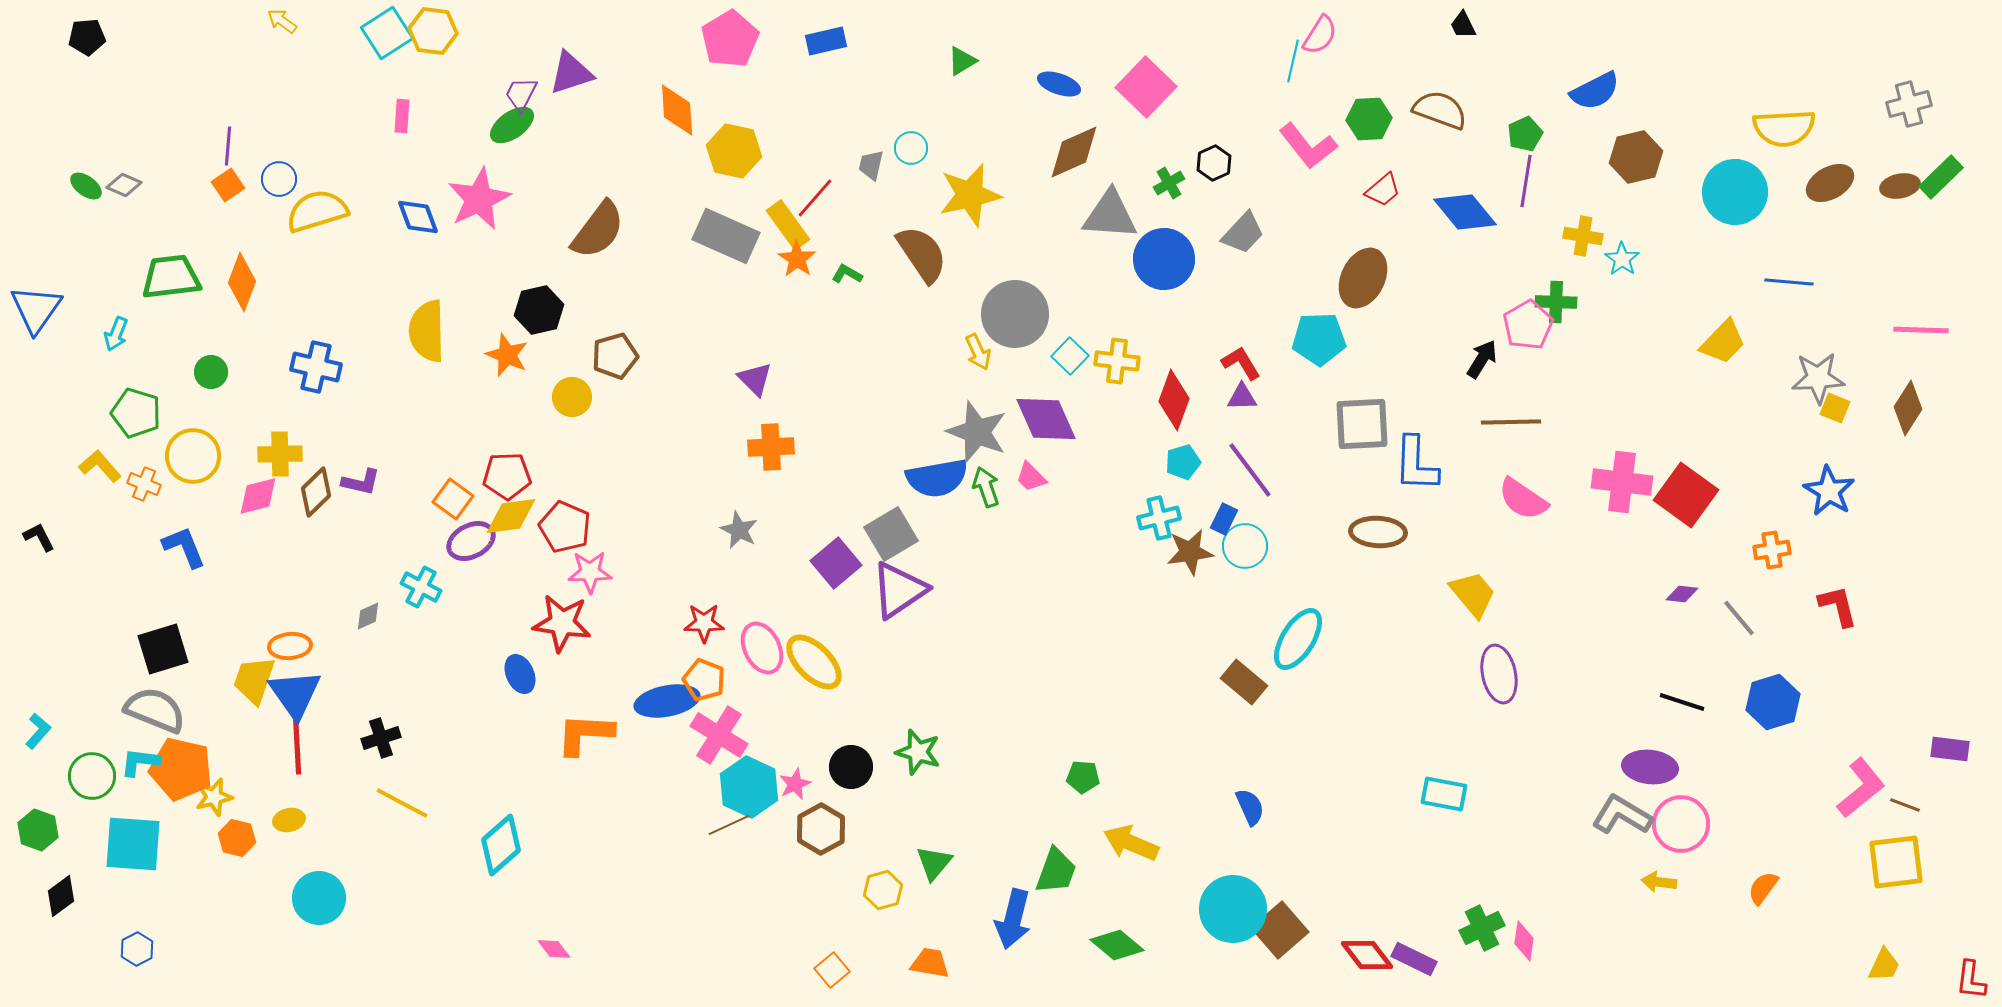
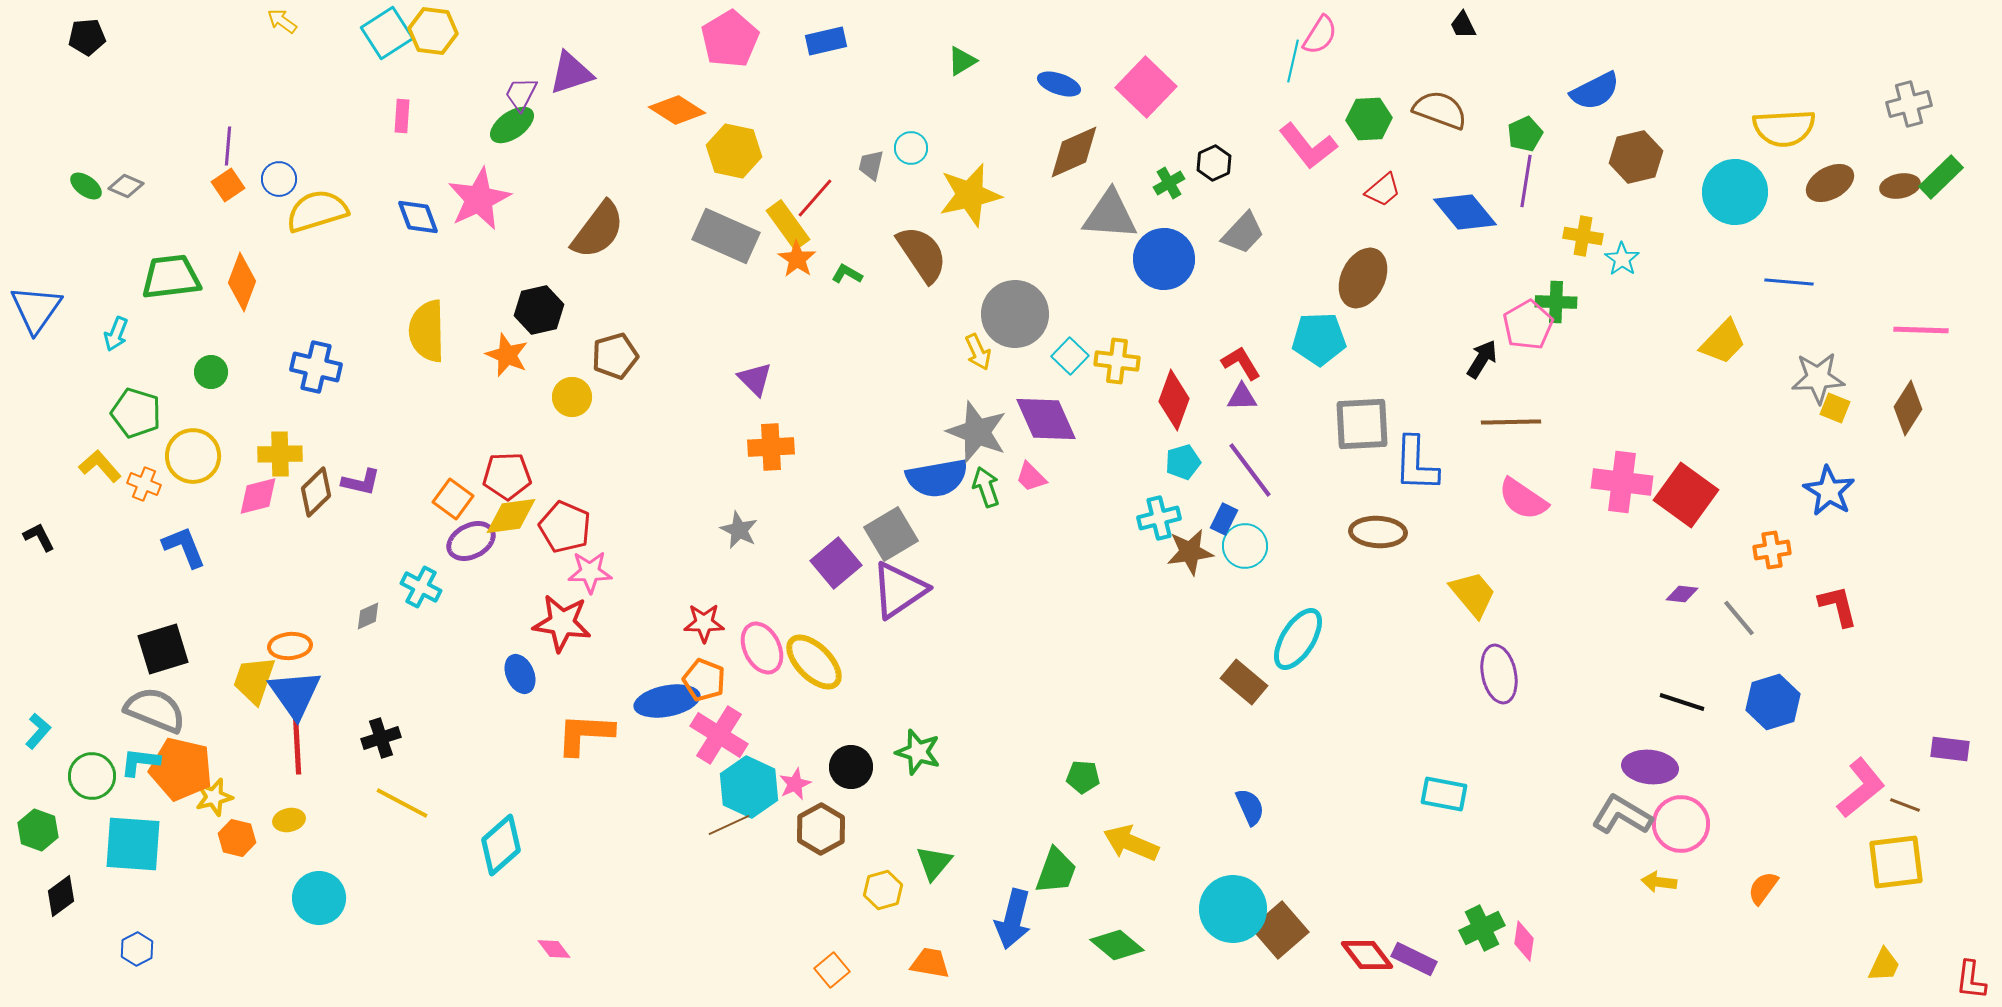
orange diamond at (677, 110): rotated 54 degrees counterclockwise
gray diamond at (124, 185): moved 2 px right, 1 px down
